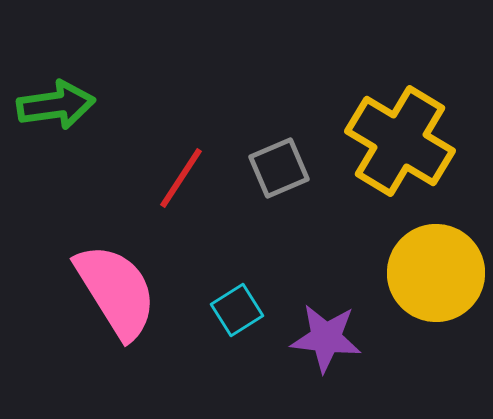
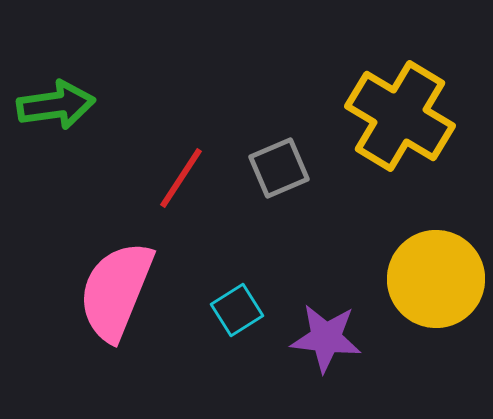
yellow cross: moved 25 px up
yellow circle: moved 6 px down
pink semicircle: rotated 126 degrees counterclockwise
